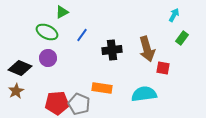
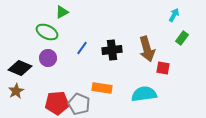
blue line: moved 13 px down
